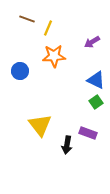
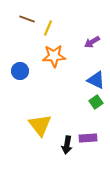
purple rectangle: moved 5 px down; rotated 24 degrees counterclockwise
